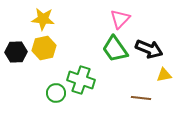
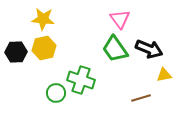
pink triangle: rotated 20 degrees counterclockwise
brown line: rotated 24 degrees counterclockwise
